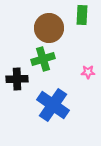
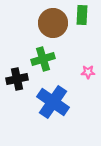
brown circle: moved 4 px right, 5 px up
black cross: rotated 10 degrees counterclockwise
blue cross: moved 3 px up
